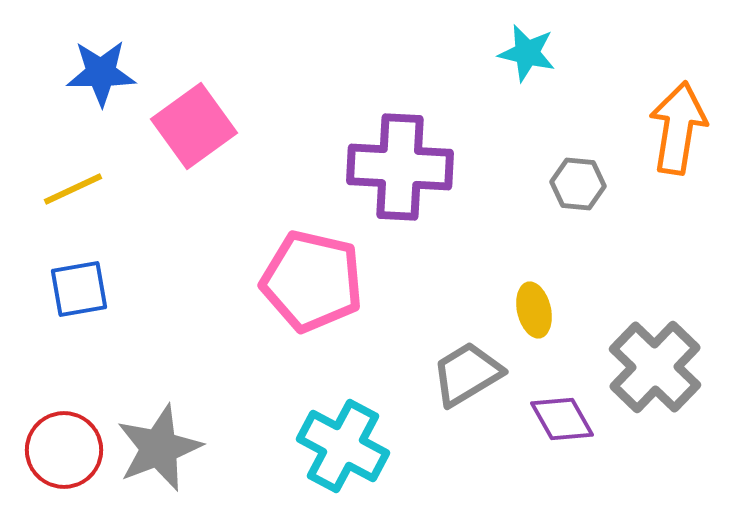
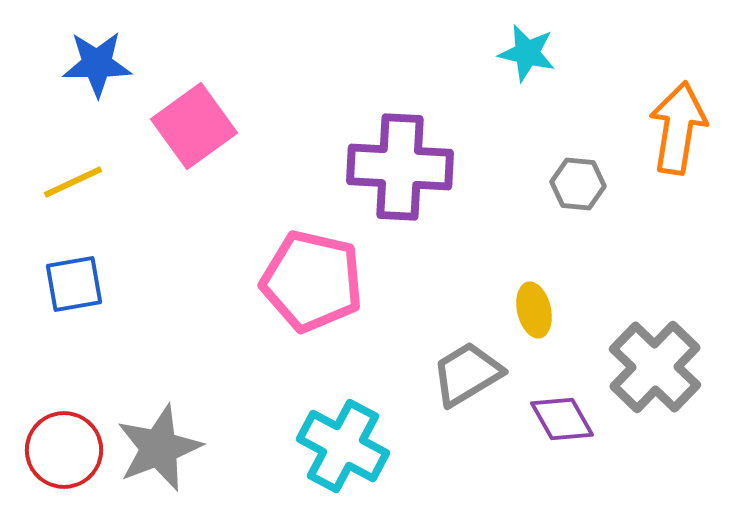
blue star: moved 4 px left, 9 px up
yellow line: moved 7 px up
blue square: moved 5 px left, 5 px up
